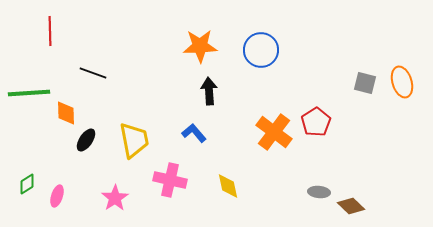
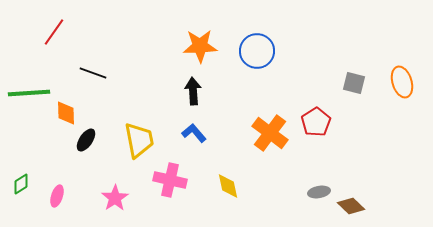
red line: moved 4 px right, 1 px down; rotated 36 degrees clockwise
blue circle: moved 4 px left, 1 px down
gray square: moved 11 px left
black arrow: moved 16 px left
orange cross: moved 4 px left, 1 px down
yellow trapezoid: moved 5 px right
green diamond: moved 6 px left
gray ellipse: rotated 15 degrees counterclockwise
